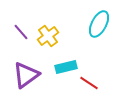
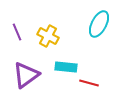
purple line: moved 4 px left; rotated 18 degrees clockwise
yellow cross: rotated 25 degrees counterclockwise
cyan rectangle: rotated 20 degrees clockwise
red line: rotated 18 degrees counterclockwise
